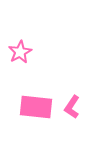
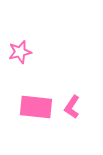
pink star: rotated 15 degrees clockwise
